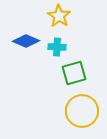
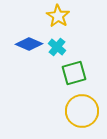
yellow star: moved 1 px left
blue diamond: moved 3 px right, 3 px down
cyan cross: rotated 36 degrees clockwise
